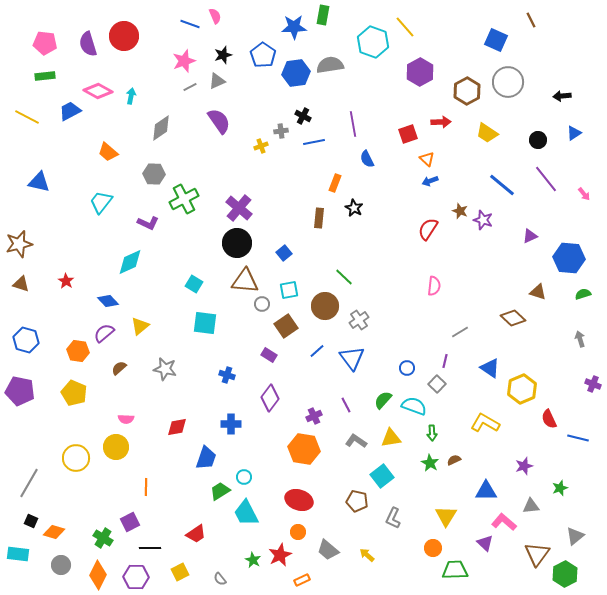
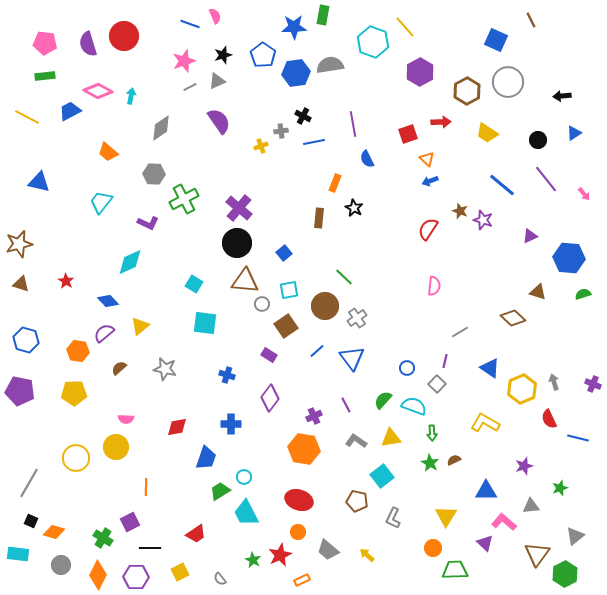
gray cross at (359, 320): moved 2 px left, 2 px up
gray arrow at (580, 339): moved 26 px left, 43 px down
yellow pentagon at (74, 393): rotated 25 degrees counterclockwise
